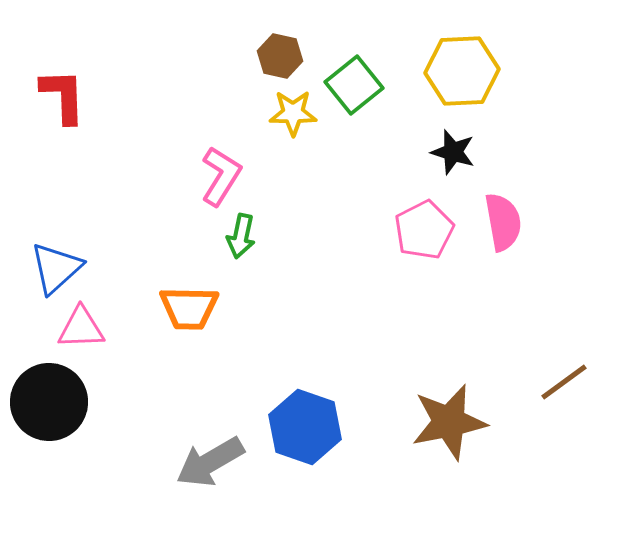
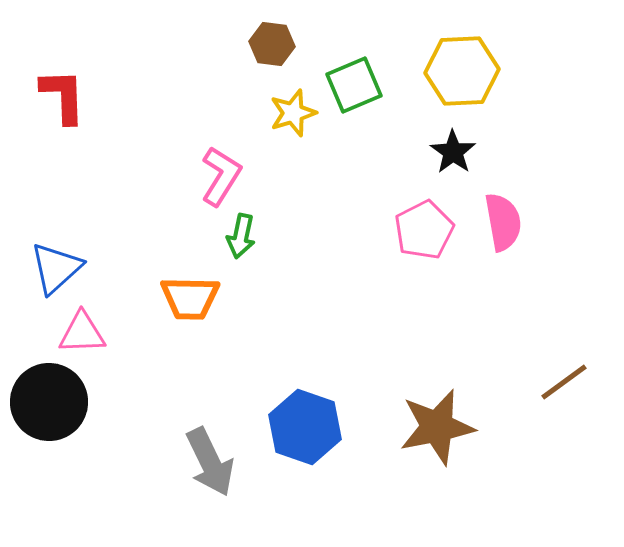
brown hexagon: moved 8 px left, 12 px up; rotated 6 degrees counterclockwise
green square: rotated 16 degrees clockwise
yellow star: rotated 18 degrees counterclockwise
black star: rotated 18 degrees clockwise
orange trapezoid: moved 1 px right, 10 px up
pink triangle: moved 1 px right, 5 px down
brown star: moved 12 px left, 5 px down
gray arrow: rotated 86 degrees counterclockwise
